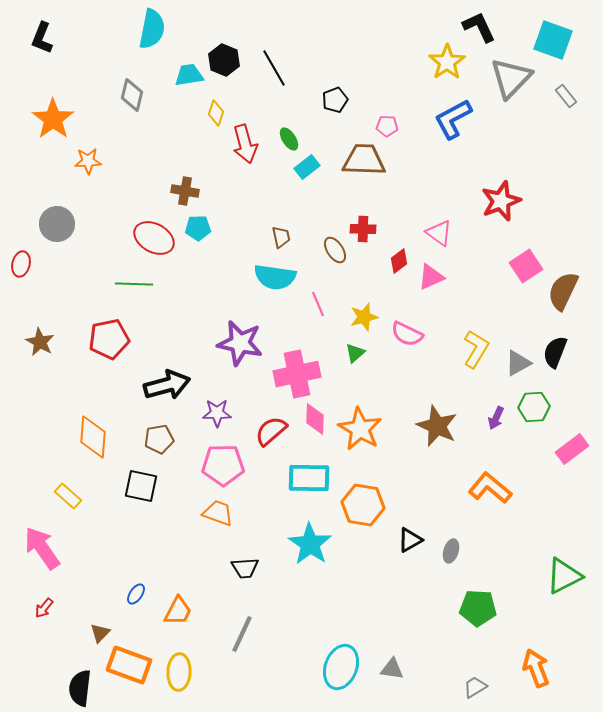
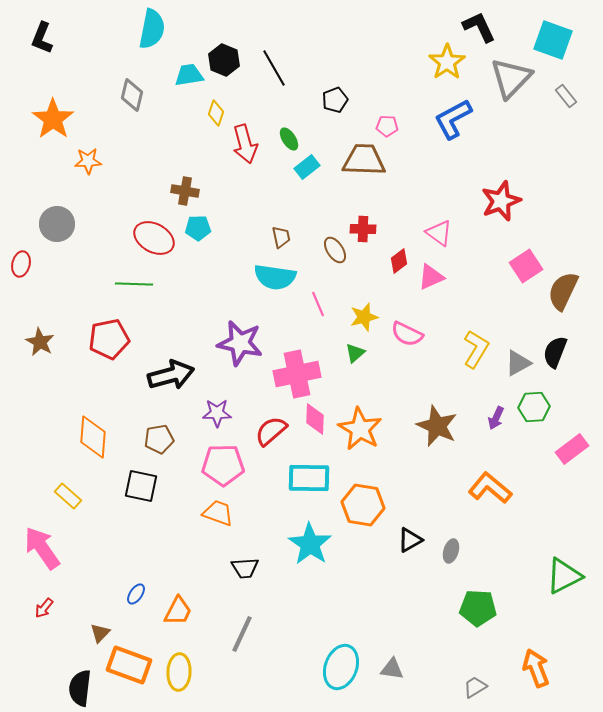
black arrow at (167, 385): moved 4 px right, 10 px up
